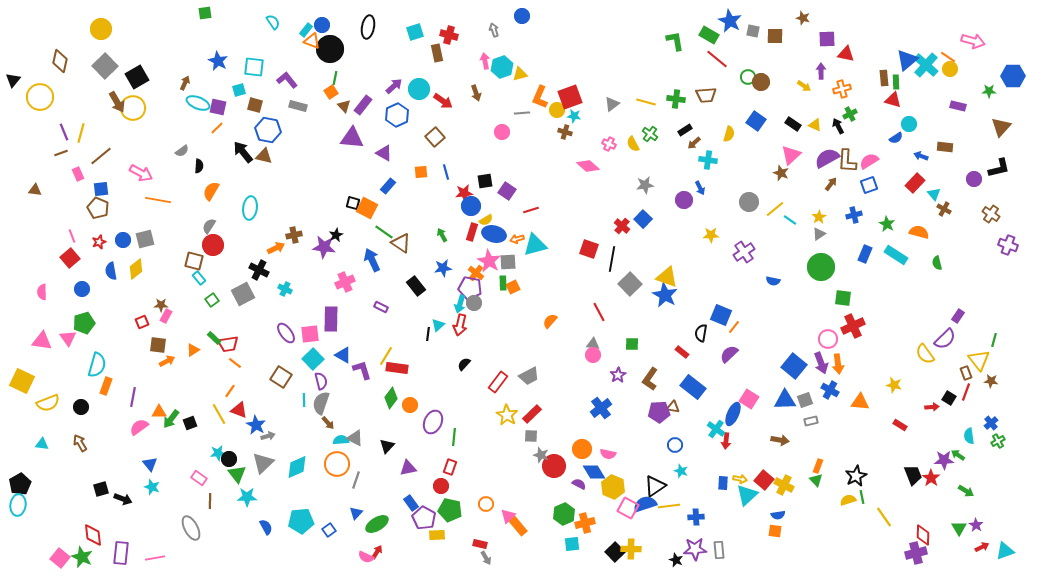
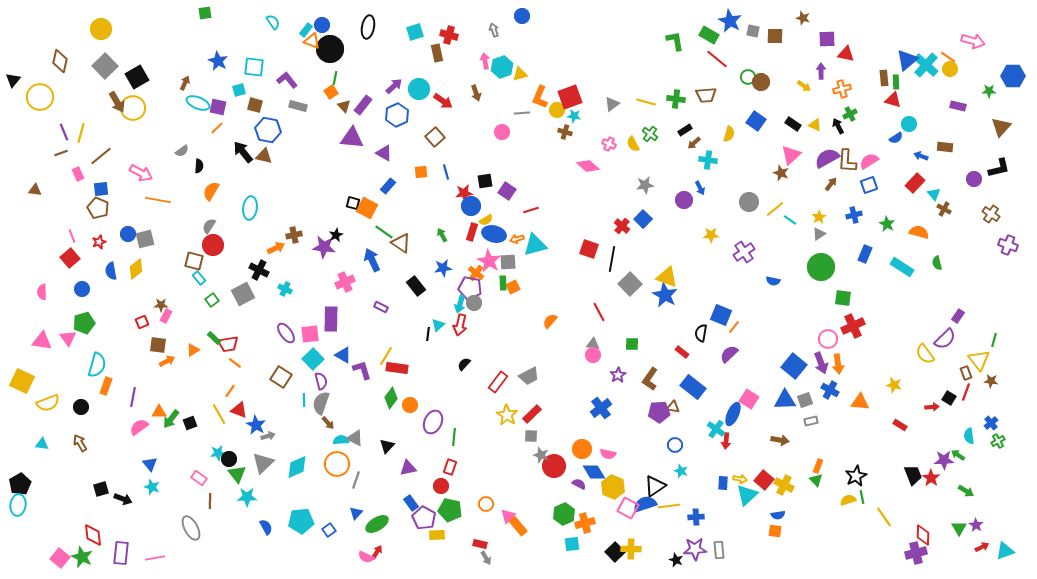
blue circle at (123, 240): moved 5 px right, 6 px up
cyan rectangle at (896, 255): moved 6 px right, 12 px down
